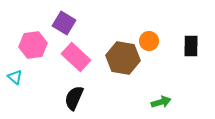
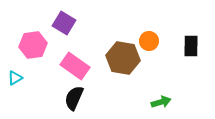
pink rectangle: moved 1 px left, 9 px down; rotated 8 degrees counterclockwise
cyan triangle: moved 1 px down; rotated 49 degrees clockwise
